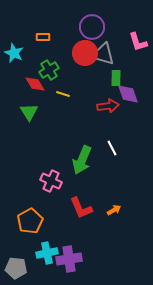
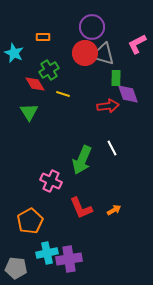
pink L-shape: moved 1 px left, 2 px down; rotated 80 degrees clockwise
